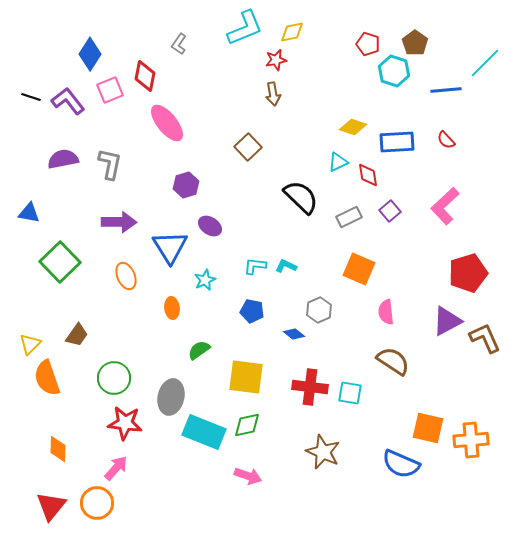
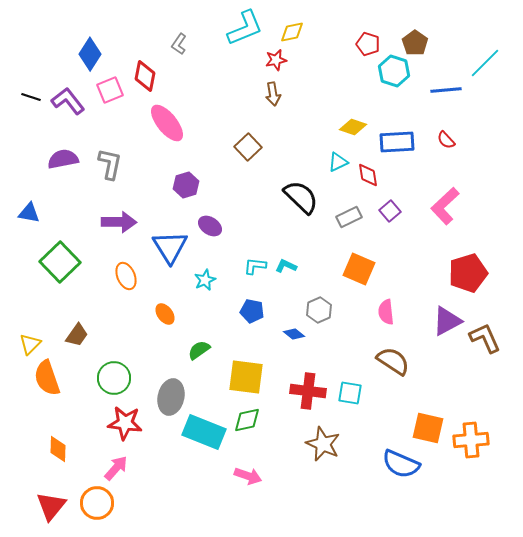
orange ellipse at (172, 308): moved 7 px left, 6 px down; rotated 30 degrees counterclockwise
red cross at (310, 387): moved 2 px left, 4 px down
green diamond at (247, 425): moved 5 px up
brown star at (323, 452): moved 8 px up
